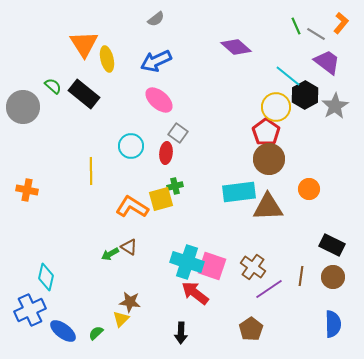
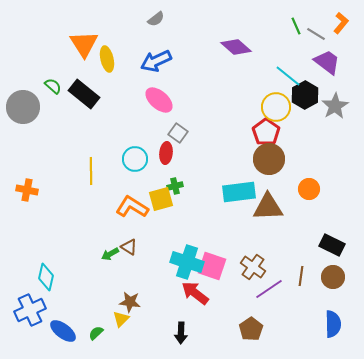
cyan circle at (131, 146): moved 4 px right, 13 px down
